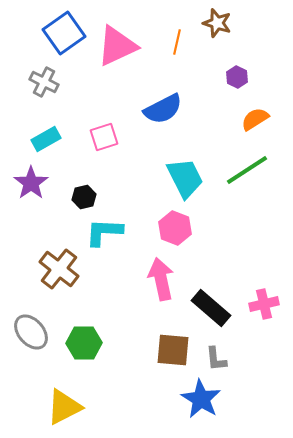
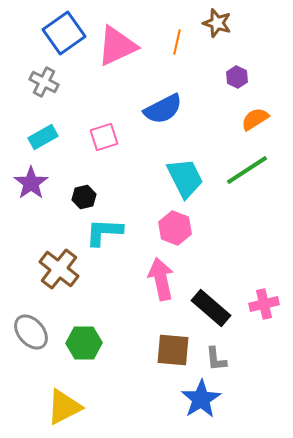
cyan rectangle: moved 3 px left, 2 px up
blue star: rotated 9 degrees clockwise
